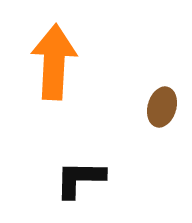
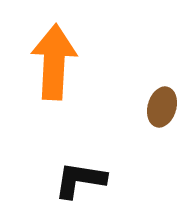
black L-shape: moved 1 px down; rotated 8 degrees clockwise
